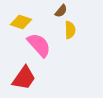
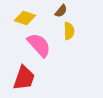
yellow diamond: moved 4 px right, 4 px up
yellow semicircle: moved 1 px left, 1 px down
red trapezoid: rotated 16 degrees counterclockwise
